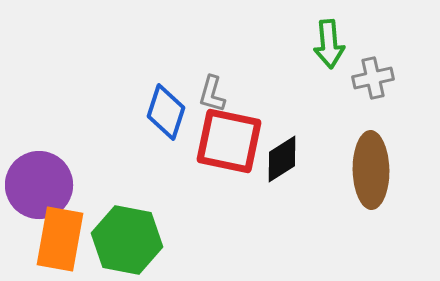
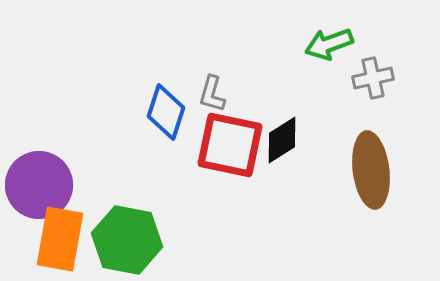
green arrow: rotated 75 degrees clockwise
red square: moved 1 px right, 4 px down
black diamond: moved 19 px up
brown ellipse: rotated 6 degrees counterclockwise
